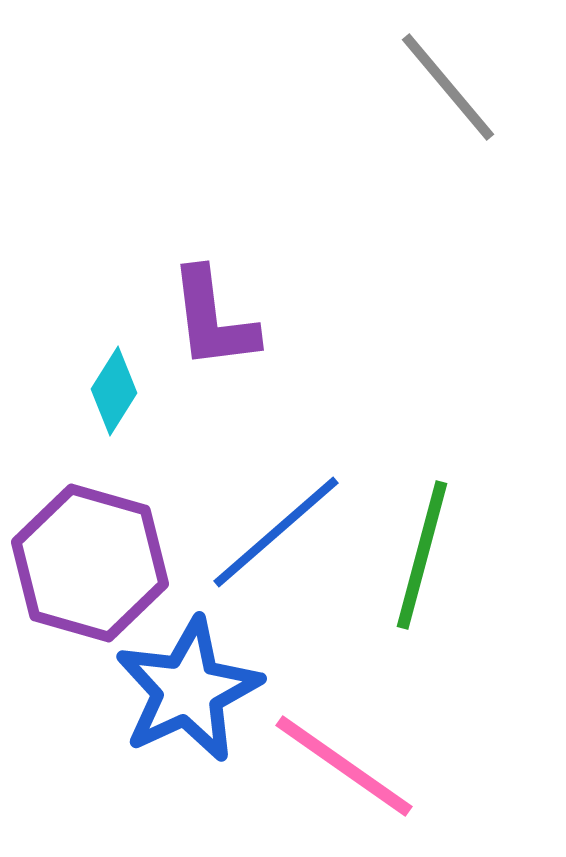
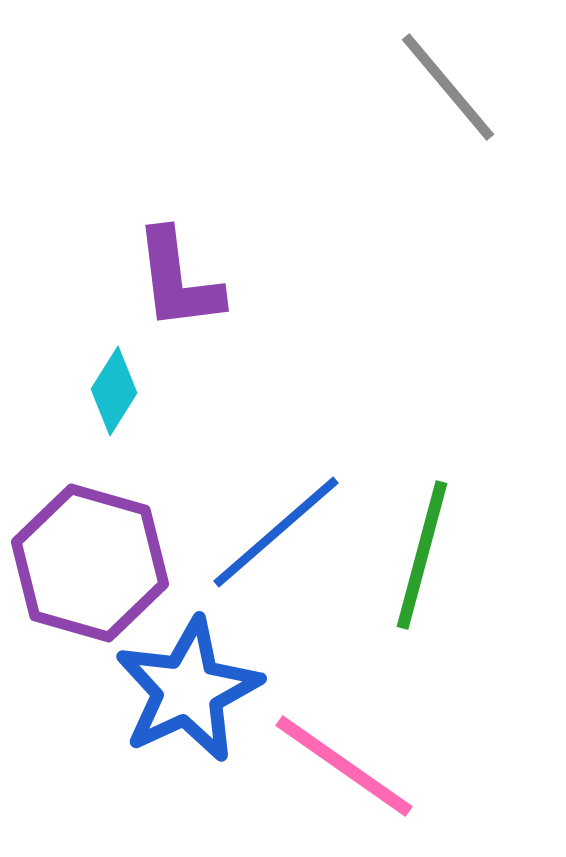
purple L-shape: moved 35 px left, 39 px up
